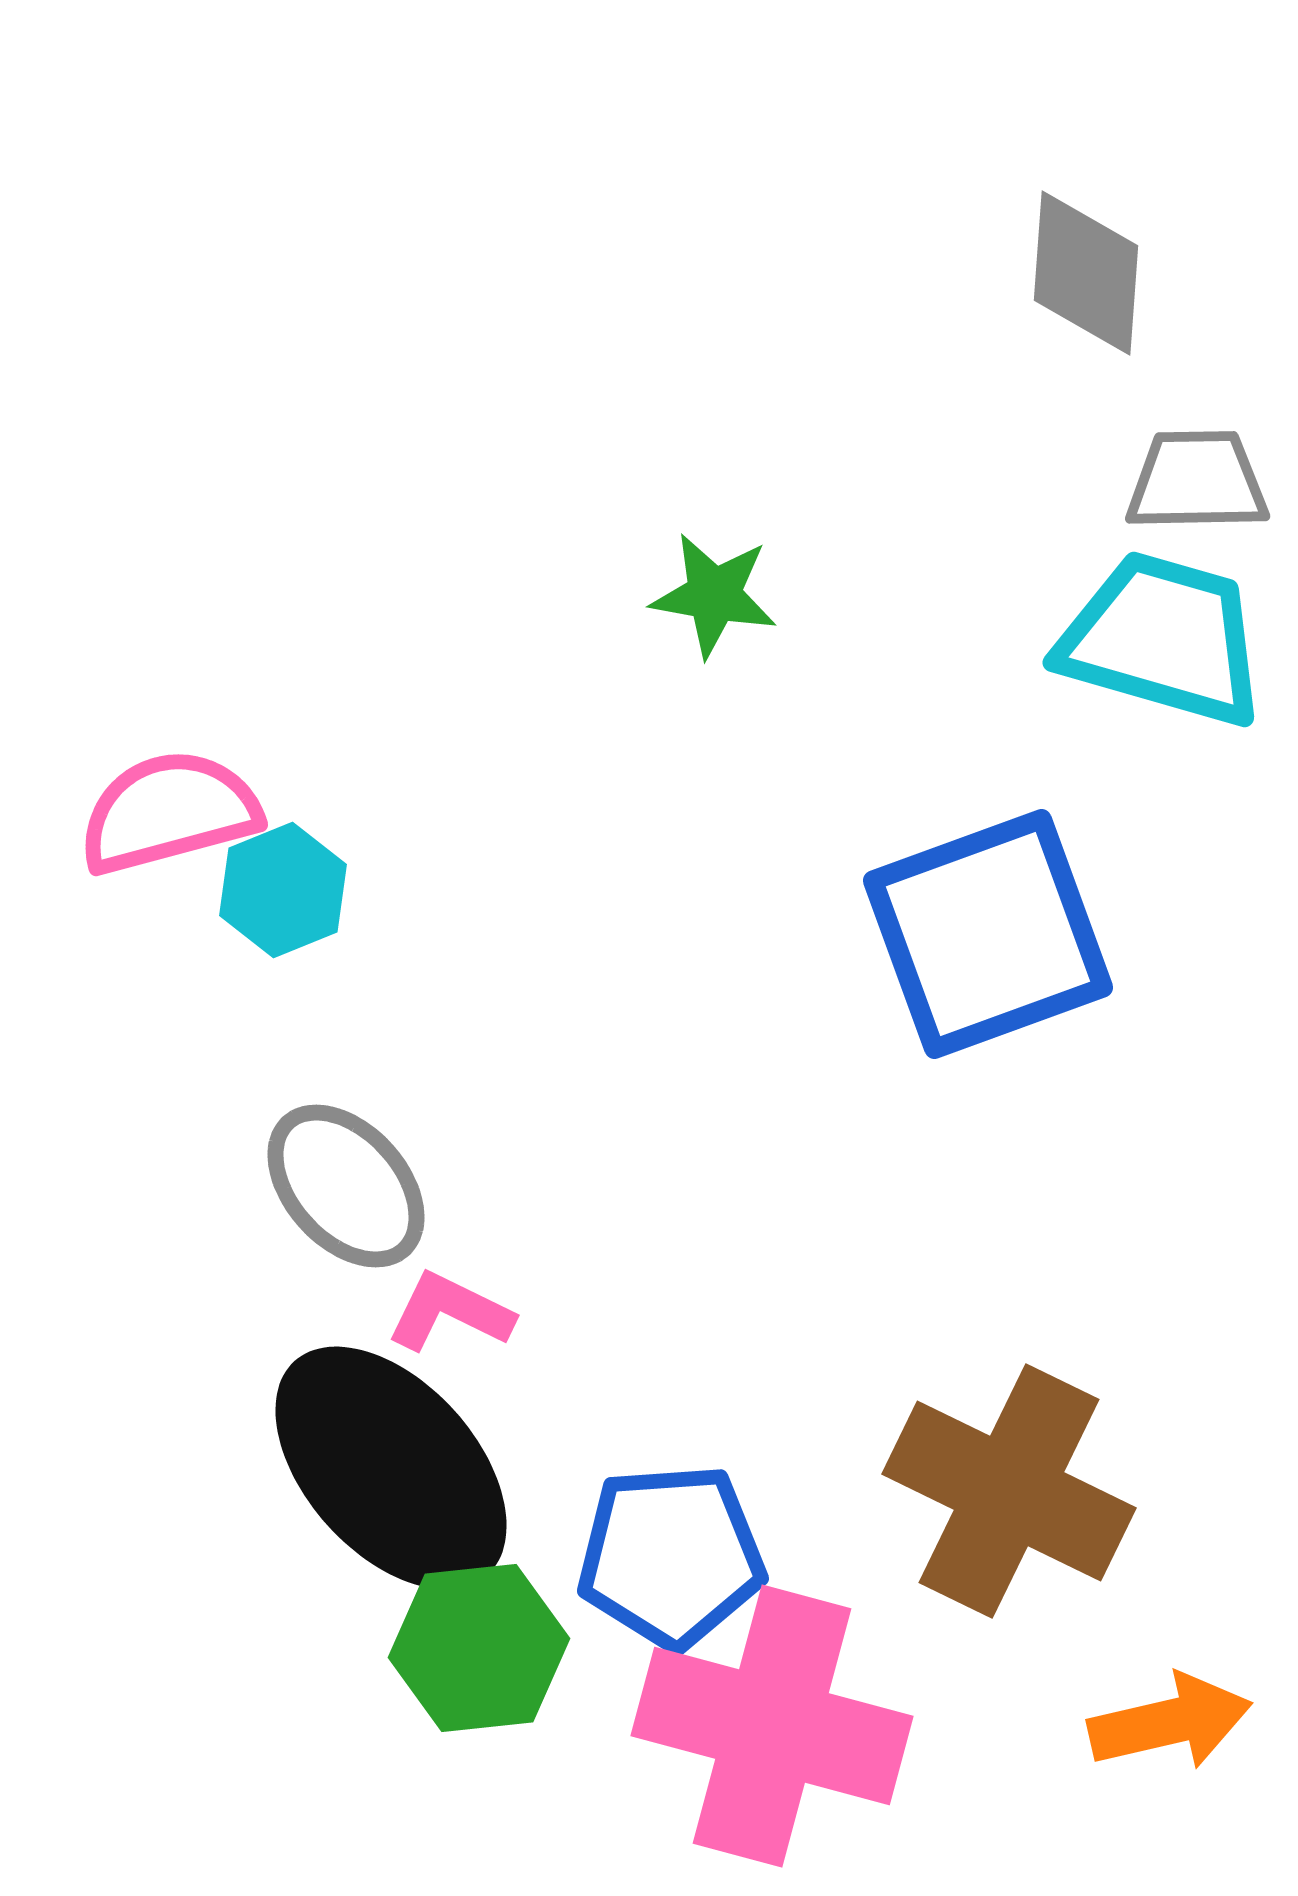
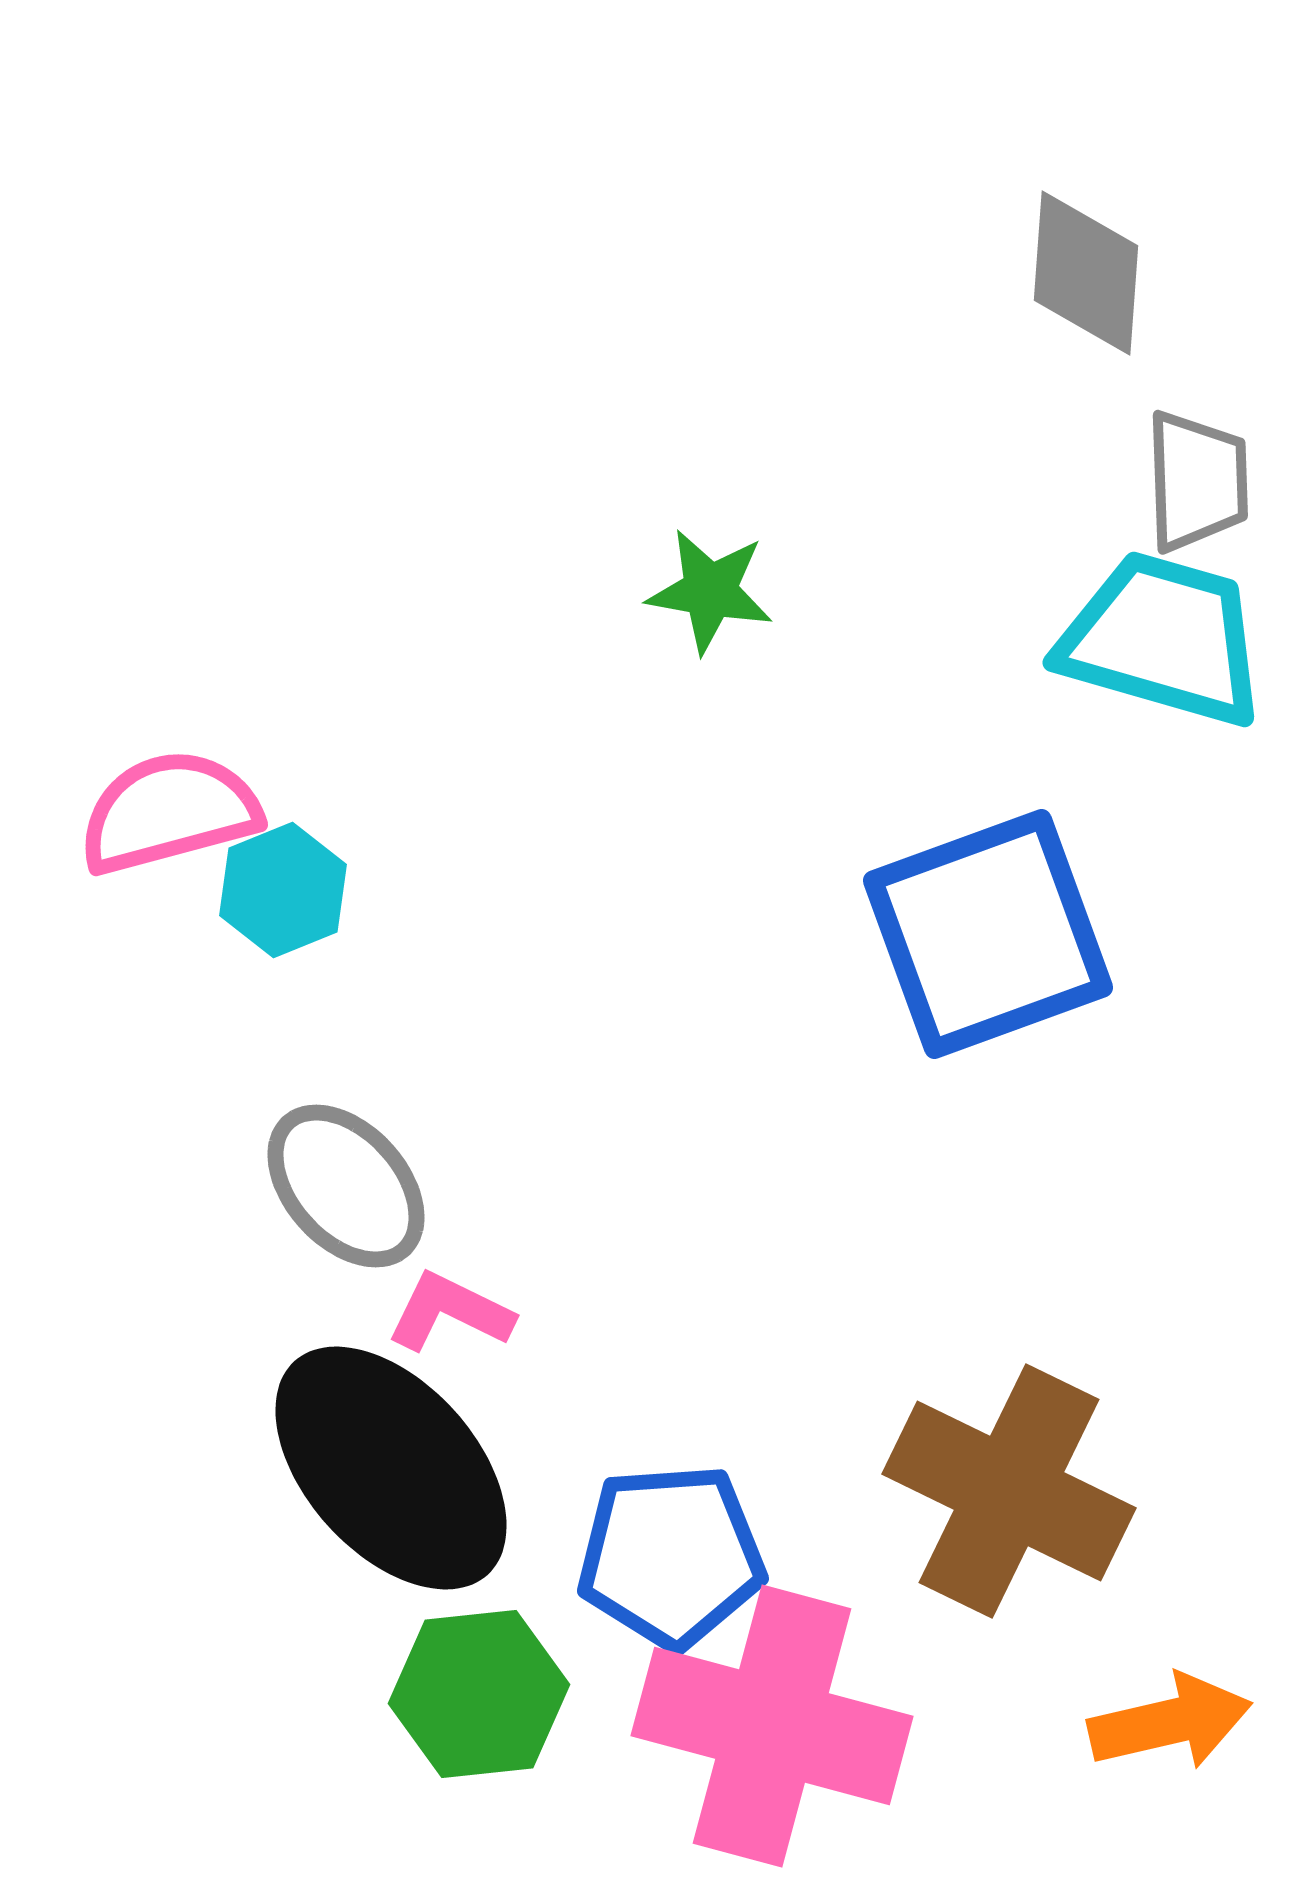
gray trapezoid: rotated 89 degrees clockwise
green star: moved 4 px left, 4 px up
green hexagon: moved 46 px down
